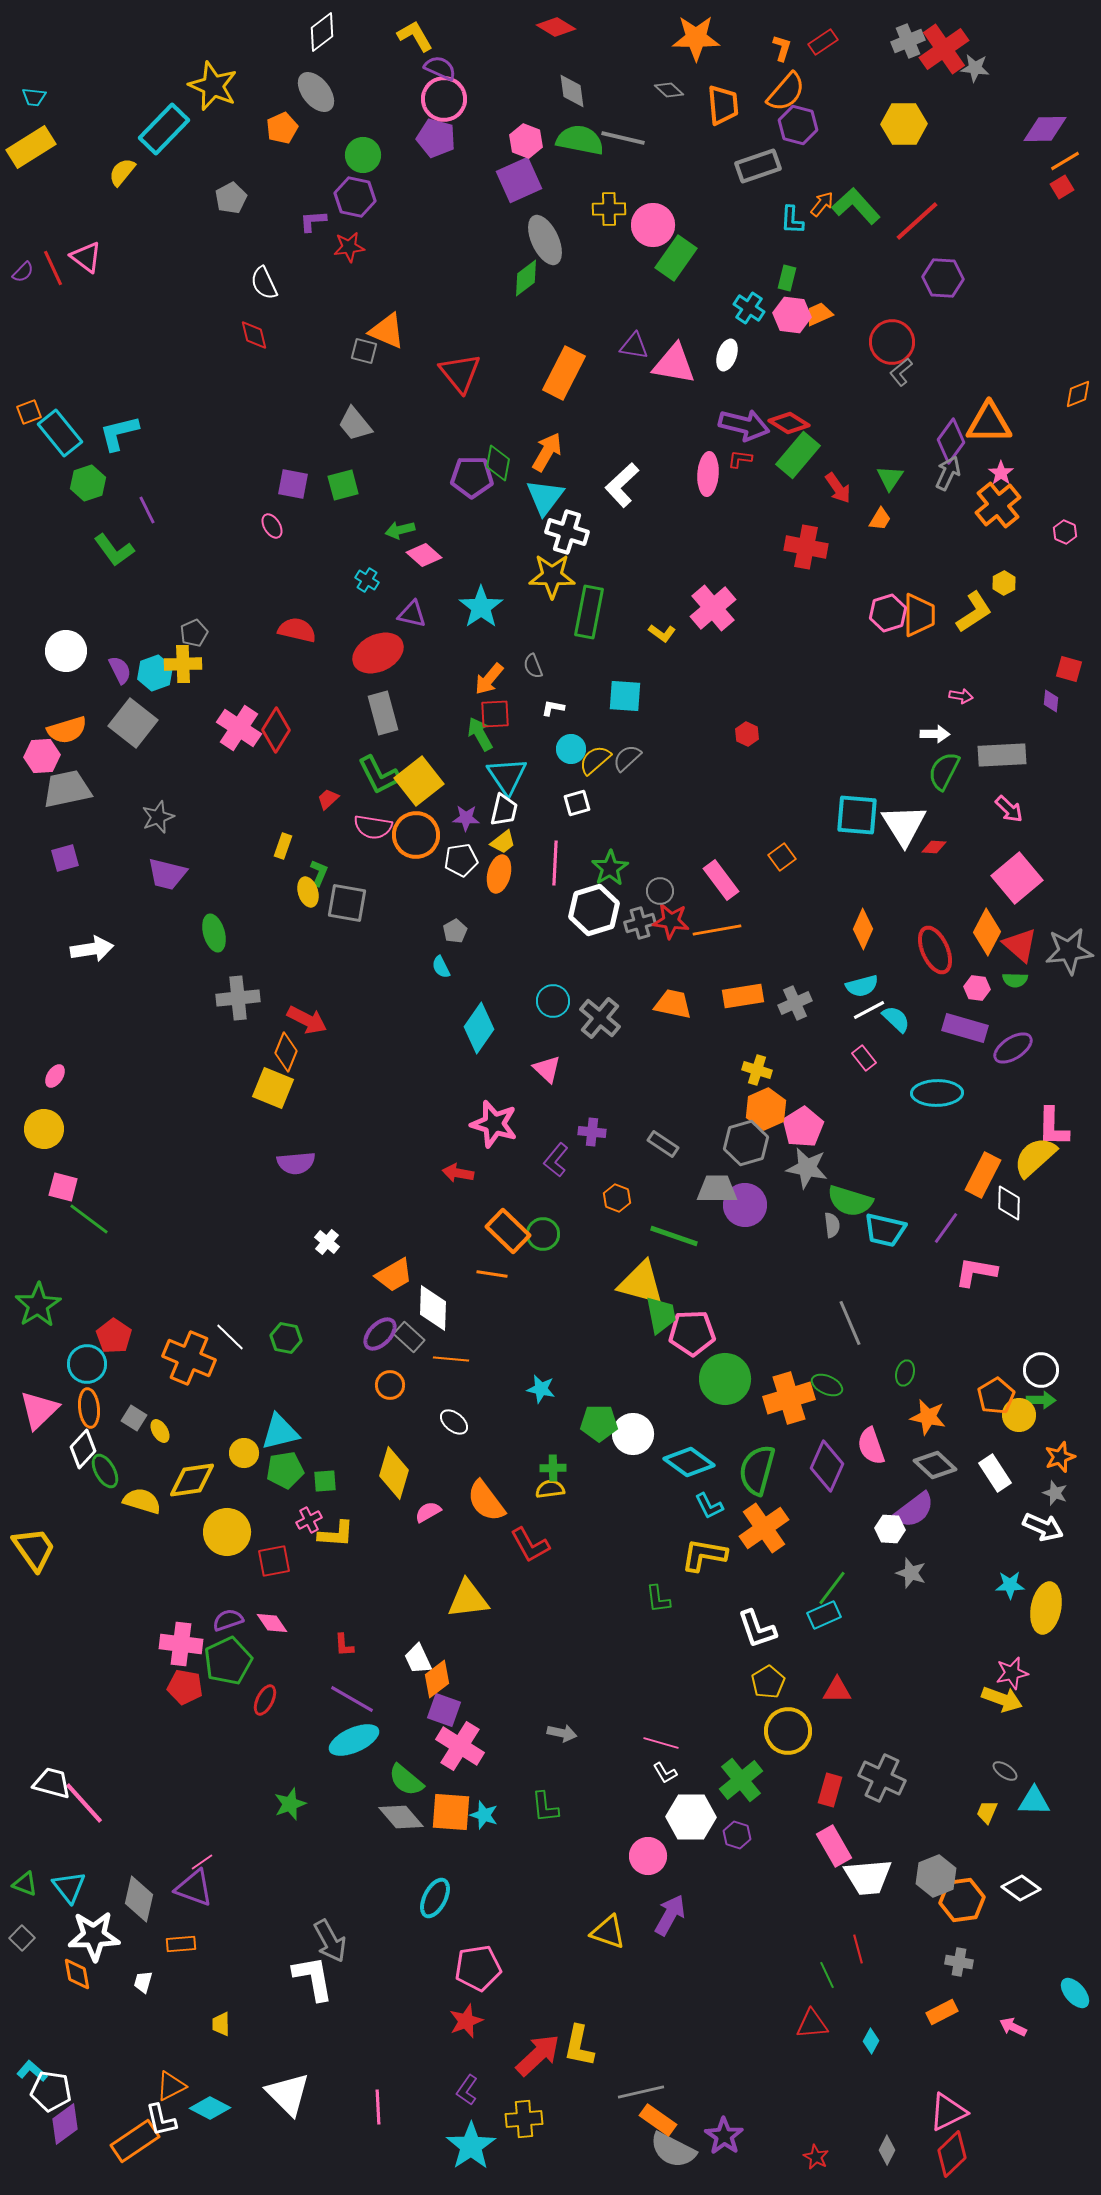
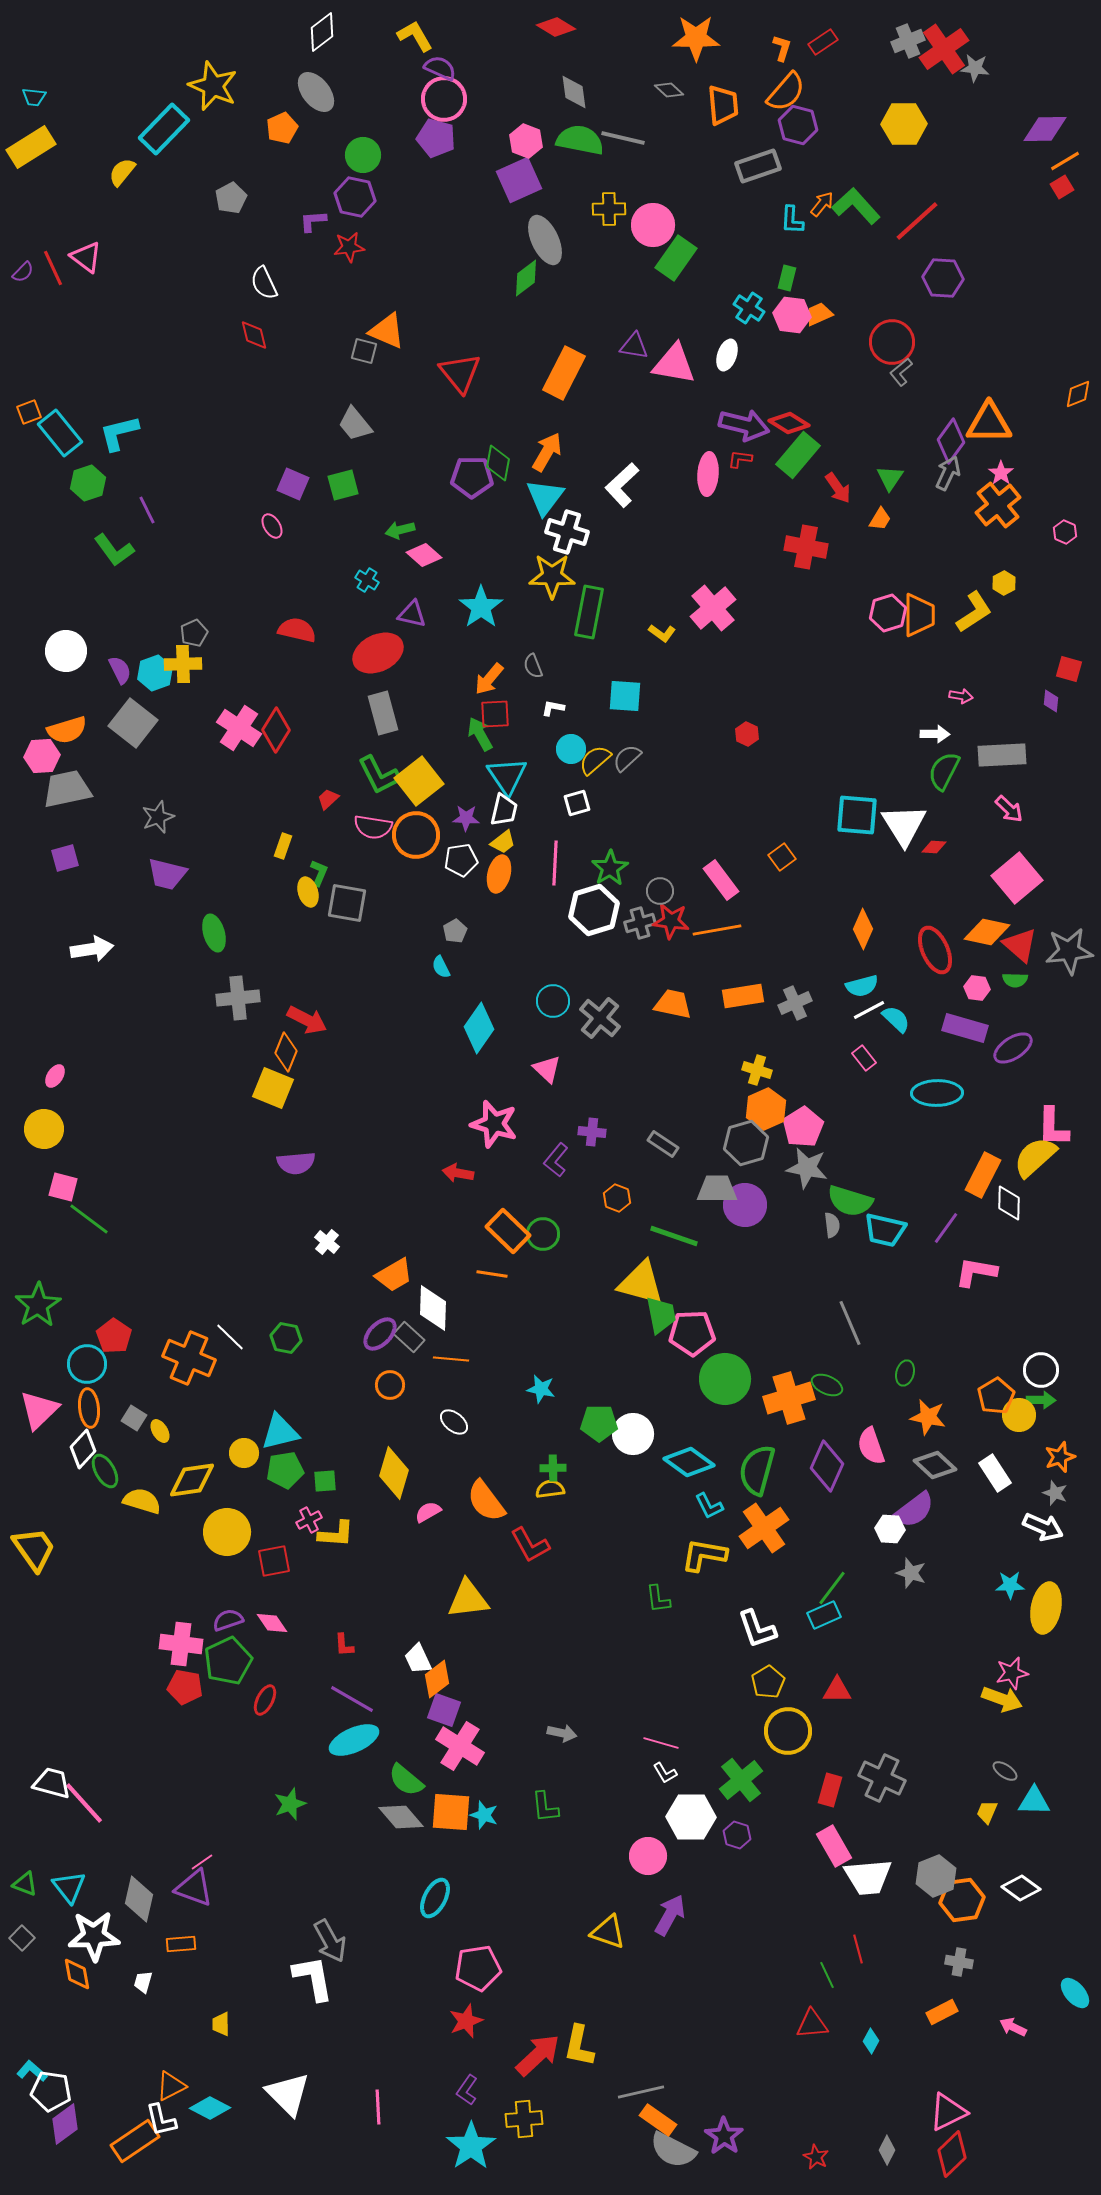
gray diamond at (572, 91): moved 2 px right, 1 px down
purple square at (293, 484): rotated 12 degrees clockwise
orange diamond at (987, 932): rotated 75 degrees clockwise
